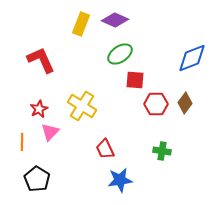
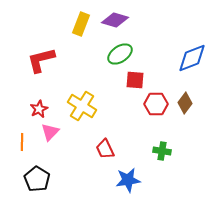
purple diamond: rotated 8 degrees counterclockwise
red L-shape: rotated 80 degrees counterclockwise
blue star: moved 8 px right
